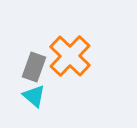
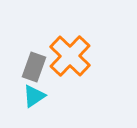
cyan triangle: rotated 45 degrees clockwise
